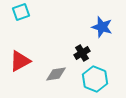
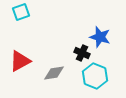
blue star: moved 2 px left, 10 px down
black cross: rotated 35 degrees counterclockwise
gray diamond: moved 2 px left, 1 px up
cyan hexagon: moved 3 px up
